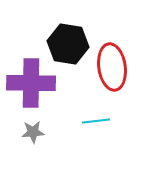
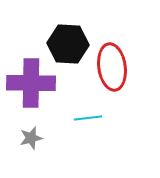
black hexagon: rotated 6 degrees counterclockwise
cyan line: moved 8 px left, 3 px up
gray star: moved 2 px left, 6 px down; rotated 10 degrees counterclockwise
